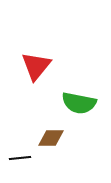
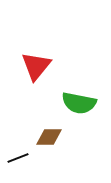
brown diamond: moved 2 px left, 1 px up
black line: moved 2 px left; rotated 15 degrees counterclockwise
